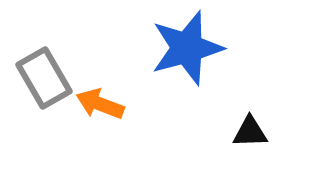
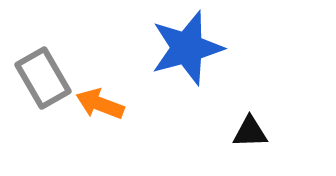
gray rectangle: moved 1 px left
